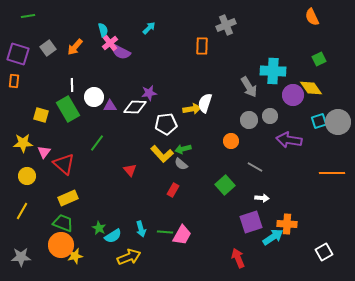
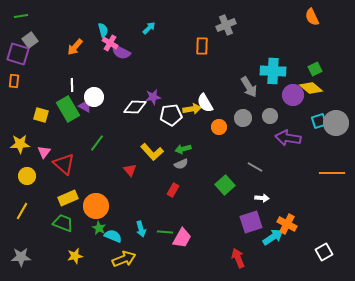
green line at (28, 16): moved 7 px left
pink cross at (110, 43): rotated 21 degrees counterclockwise
gray square at (48, 48): moved 18 px left, 8 px up
green square at (319, 59): moved 4 px left, 10 px down
yellow diamond at (311, 88): rotated 15 degrees counterclockwise
purple star at (149, 93): moved 4 px right, 4 px down
white semicircle at (205, 103): rotated 48 degrees counterclockwise
purple triangle at (110, 106): moved 25 px left; rotated 32 degrees clockwise
gray circle at (249, 120): moved 6 px left, 2 px up
gray circle at (338, 122): moved 2 px left, 1 px down
white pentagon at (166, 124): moved 5 px right, 9 px up
purple arrow at (289, 140): moved 1 px left, 2 px up
orange circle at (231, 141): moved 12 px left, 14 px up
yellow star at (23, 143): moved 3 px left, 1 px down
yellow L-shape at (162, 154): moved 10 px left, 2 px up
gray semicircle at (181, 164): rotated 64 degrees counterclockwise
orange cross at (287, 224): rotated 24 degrees clockwise
pink trapezoid at (182, 235): moved 3 px down
cyan semicircle at (113, 236): rotated 126 degrees counterclockwise
orange circle at (61, 245): moved 35 px right, 39 px up
yellow arrow at (129, 257): moved 5 px left, 2 px down
